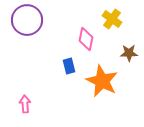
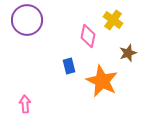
yellow cross: moved 1 px right, 1 px down
pink diamond: moved 2 px right, 3 px up
brown star: moved 1 px left; rotated 18 degrees counterclockwise
